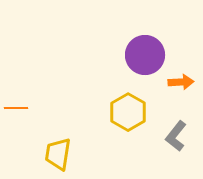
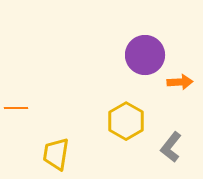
orange arrow: moved 1 px left
yellow hexagon: moved 2 px left, 9 px down
gray L-shape: moved 5 px left, 11 px down
yellow trapezoid: moved 2 px left
